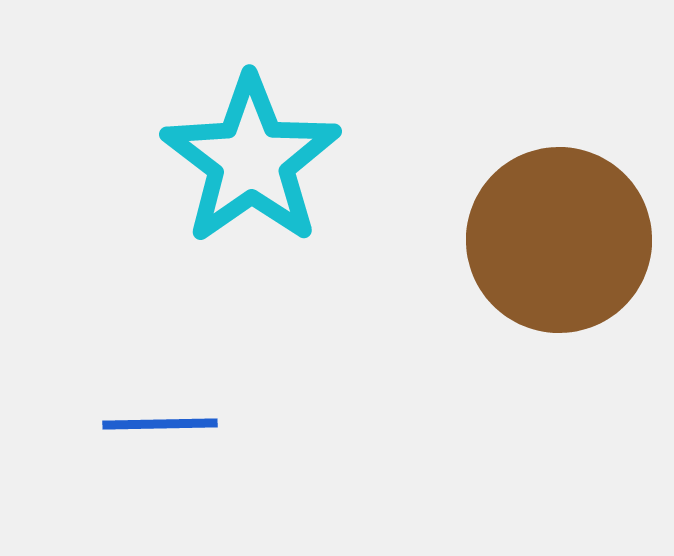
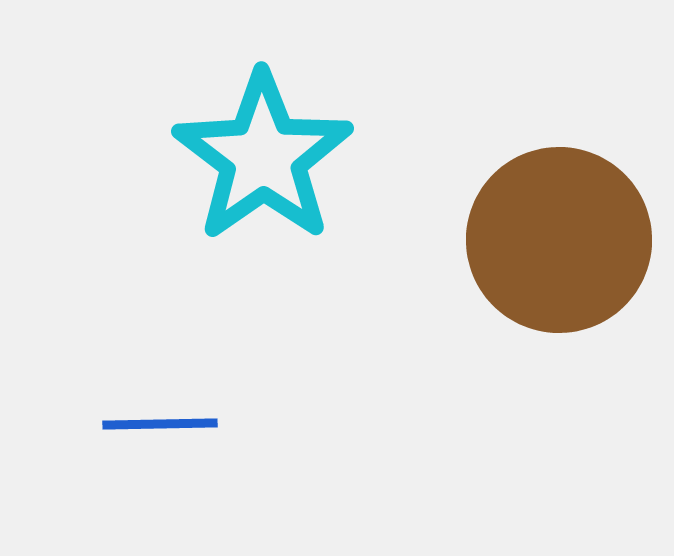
cyan star: moved 12 px right, 3 px up
